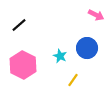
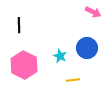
pink arrow: moved 3 px left, 3 px up
black line: rotated 49 degrees counterclockwise
pink hexagon: moved 1 px right
yellow line: rotated 48 degrees clockwise
